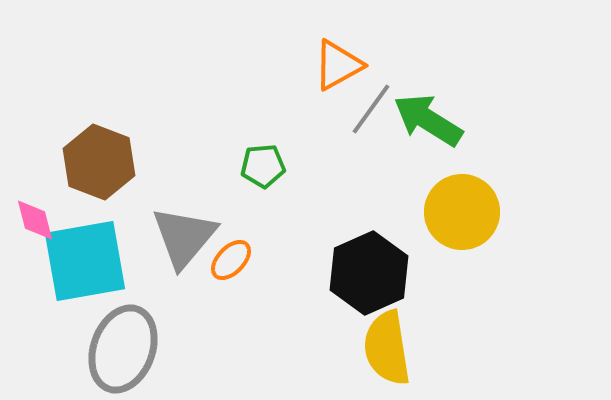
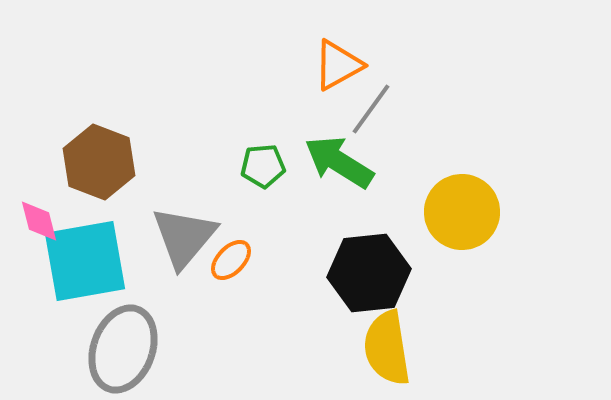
green arrow: moved 89 px left, 42 px down
pink diamond: moved 4 px right, 1 px down
black hexagon: rotated 18 degrees clockwise
